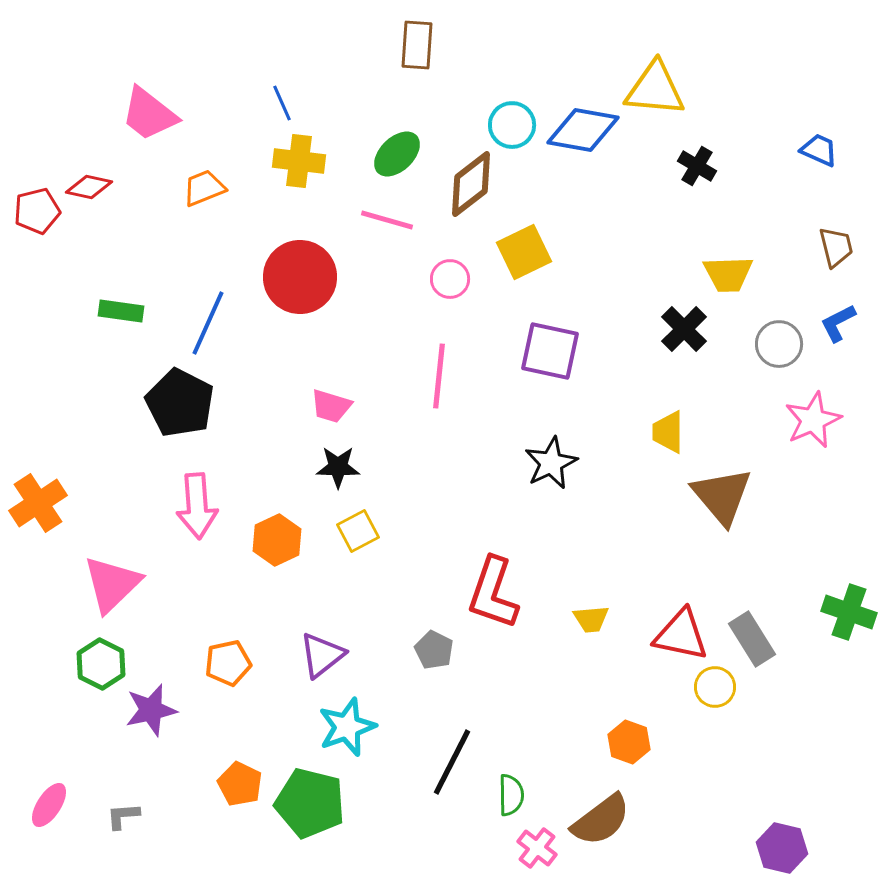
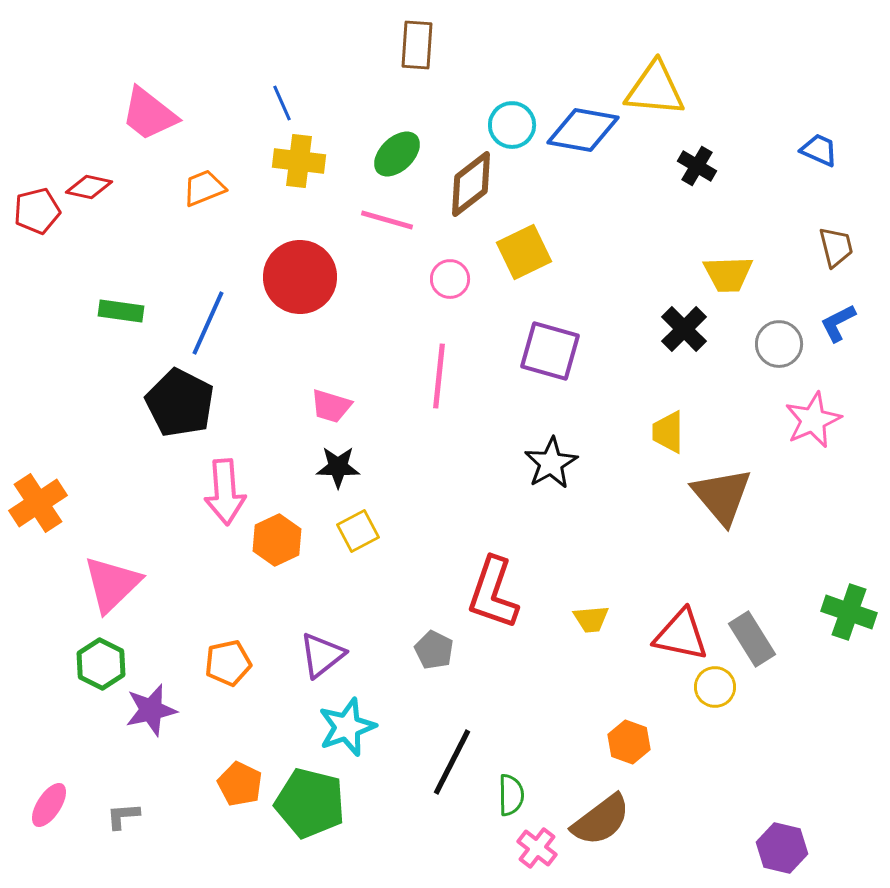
purple square at (550, 351): rotated 4 degrees clockwise
black star at (551, 463): rotated 4 degrees counterclockwise
pink arrow at (197, 506): moved 28 px right, 14 px up
